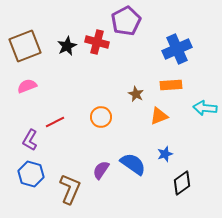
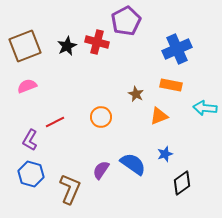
orange rectangle: rotated 15 degrees clockwise
